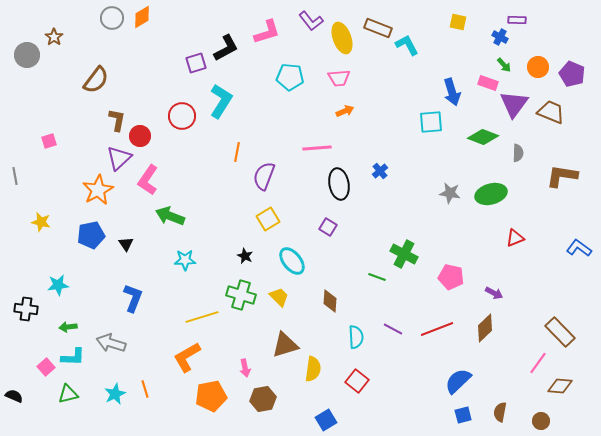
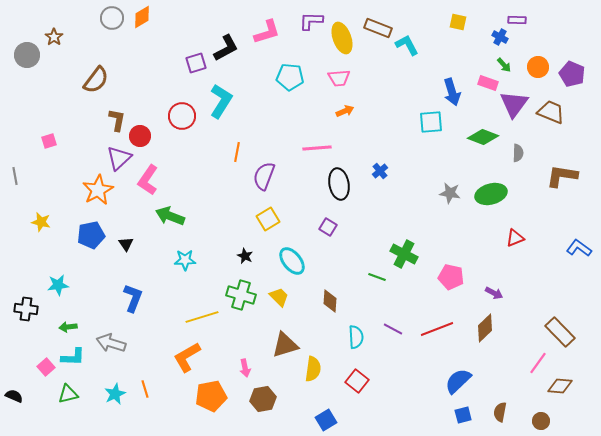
purple L-shape at (311, 21): rotated 130 degrees clockwise
